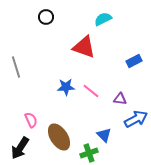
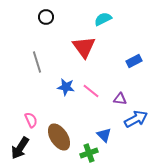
red triangle: rotated 35 degrees clockwise
gray line: moved 21 px right, 5 px up
blue star: rotated 12 degrees clockwise
